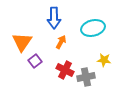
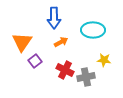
cyan ellipse: moved 2 px down; rotated 15 degrees clockwise
orange arrow: rotated 32 degrees clockwise
